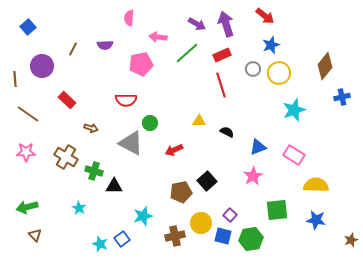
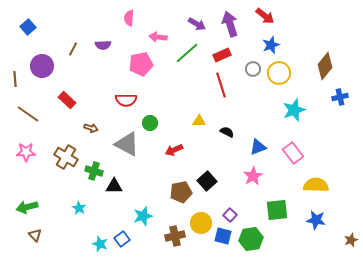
purple arrow at (226, 24): moved 4 px right
purple semicircle at (105, 45): moved 2 px left
blue cross at (342, 97): moved 2 px left
gray triangle at (131, 143): moved 4 px left, 1 px down
pink rectangle at (294, 155): moved 1 px left, 2 px up; rotated 20 degrees clockwise
